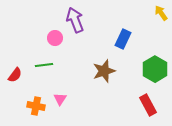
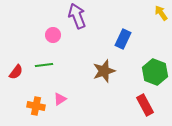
purple arrow: moved 2 px right, 4 px up
pink circle: moved 2 px left, 3 px up
green hexagon: moved 3 px down; rotated 10 degrees counterclockwise
red semicircle: moved 1 px right, 3 px up
pink triangle: rotated 24 degrees clockwise
red rectangle: moved 3 px left
